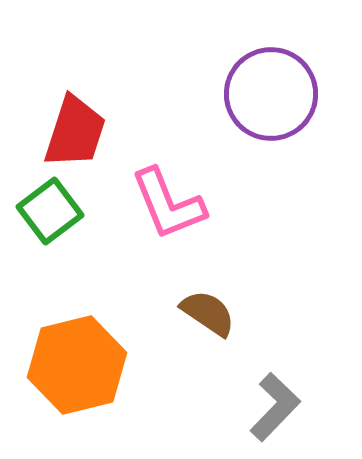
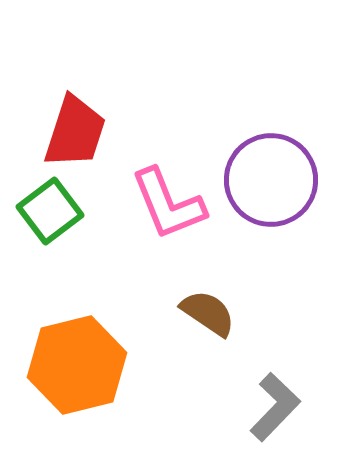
purple circle: moved 86 px down
